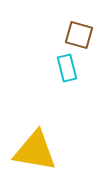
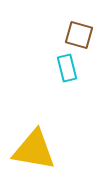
yellow triangle: moved 1 px left, 1 px up
